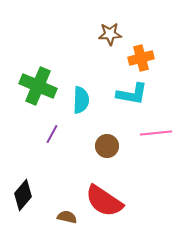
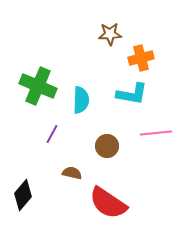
red semicircle: moved 4 px right, 2 px down
brown semicircle: moved 5 px right, 44 px up
